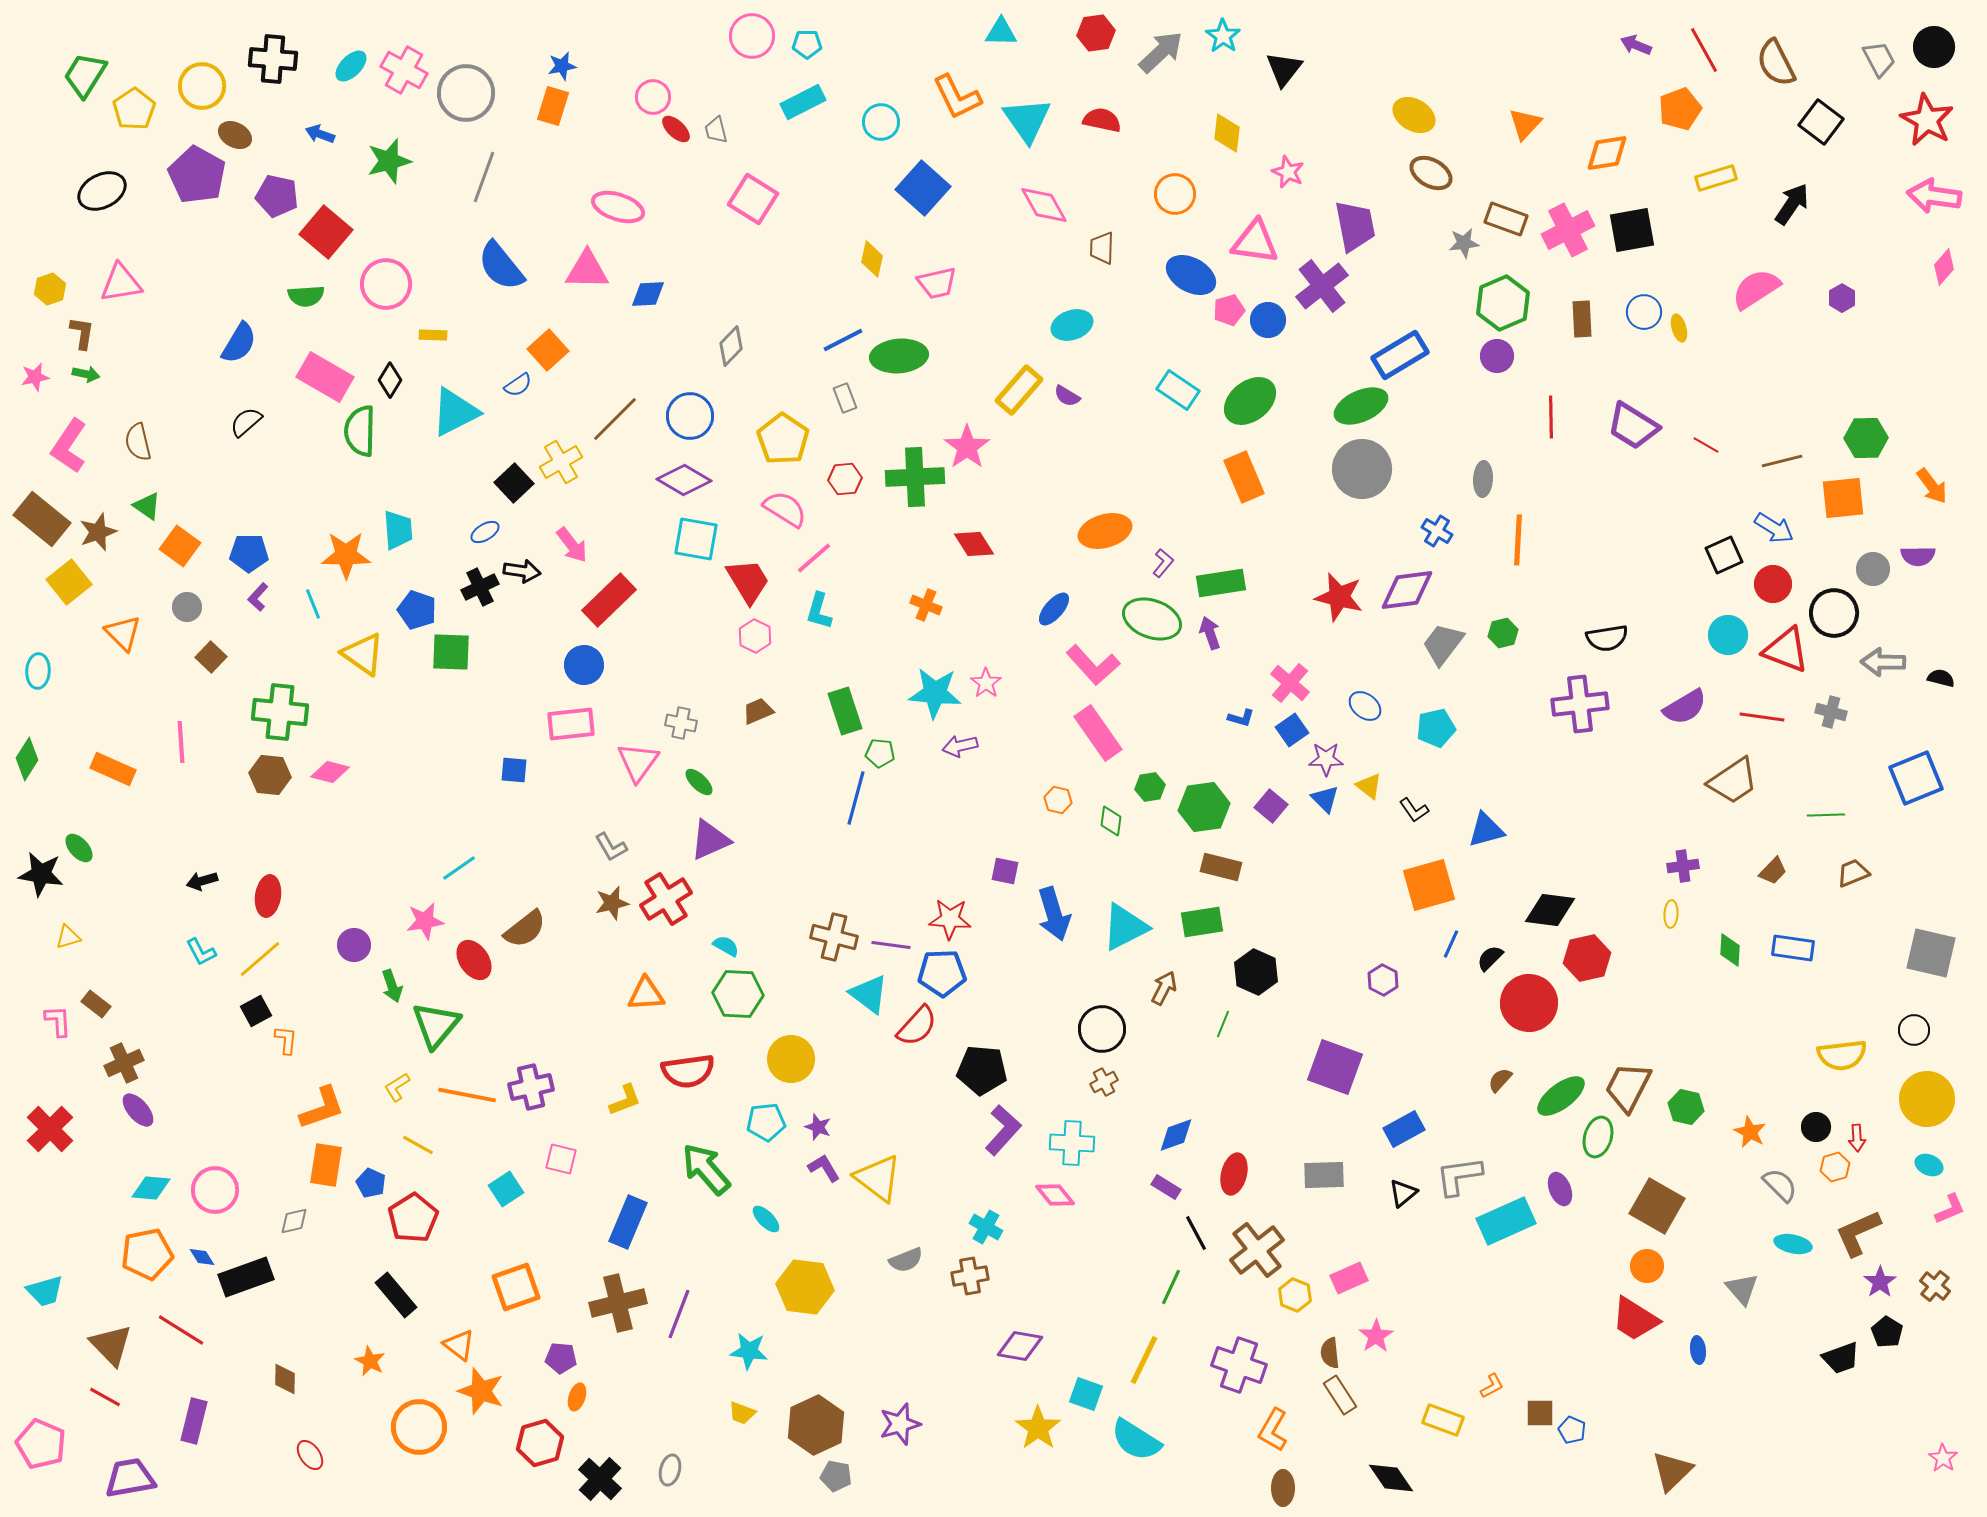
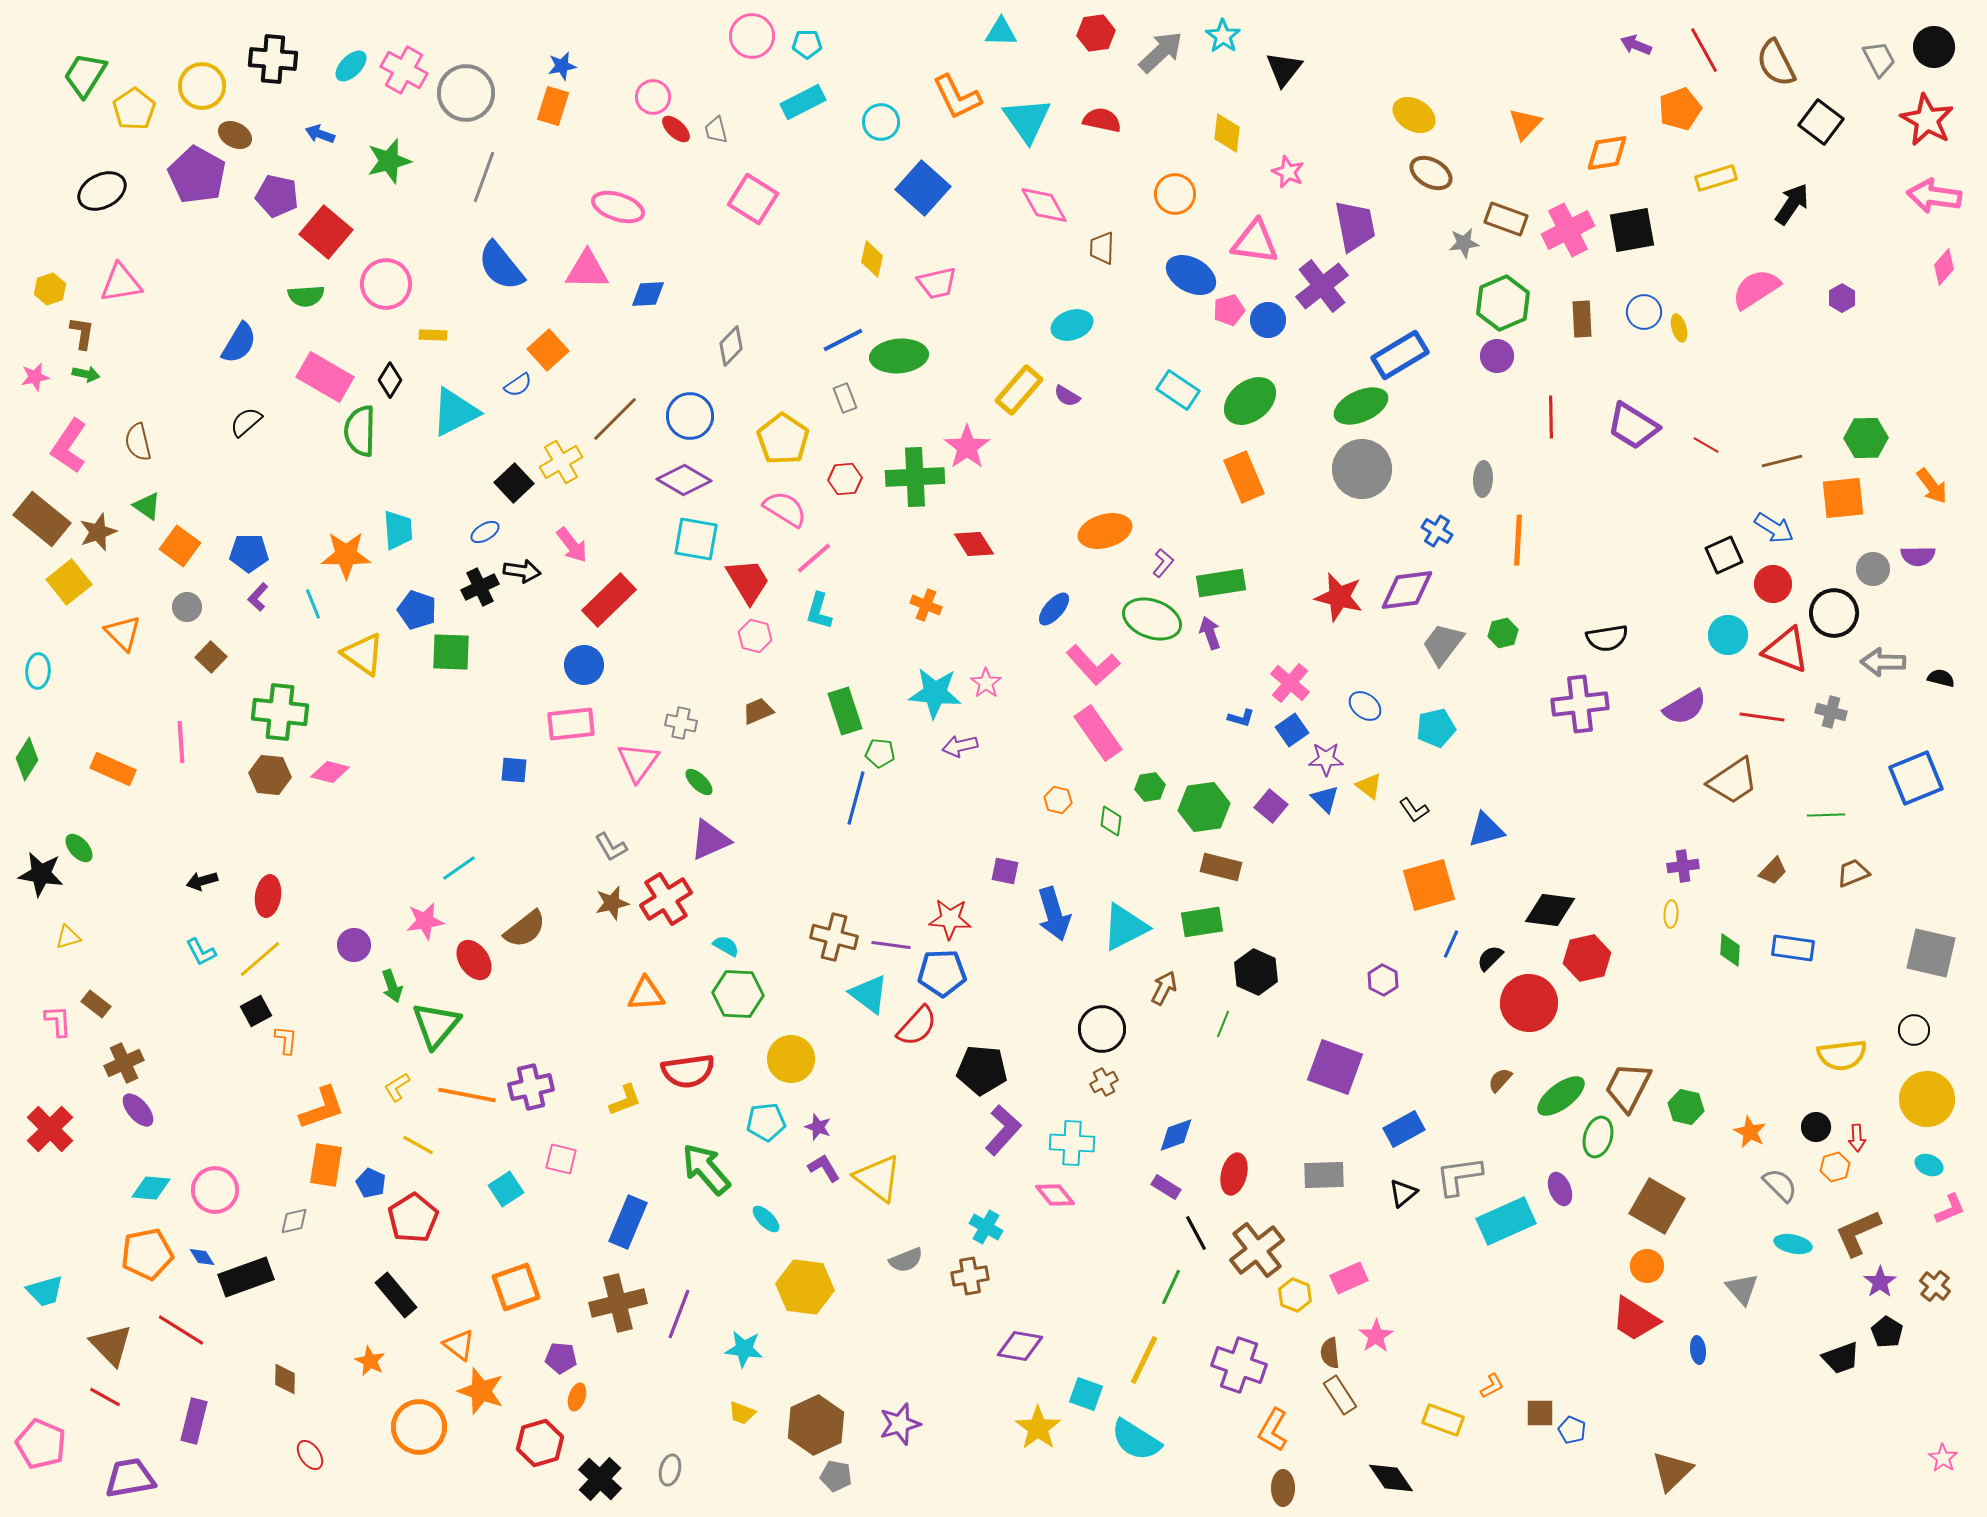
pink hexagon at (755, 636): rotated 12 degrees counterclockwise
cyan star at (749, 1351): moved 5 px left, 2 px up
